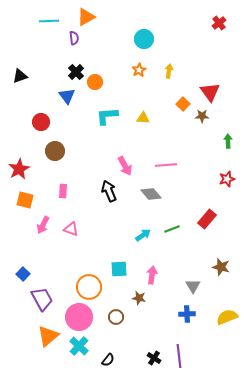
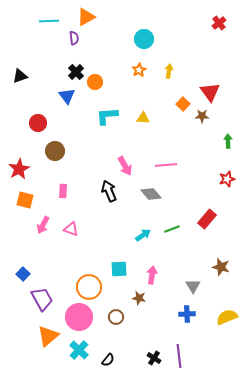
red circle at (41, 122): moved 3 px left, 1 px down
cyan cross at (79, 346): moved 4 px down
